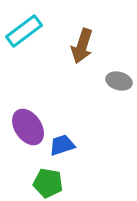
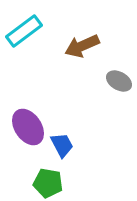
brown arrow: rotated 48 degrees clockwise
gray ellipse: rotated 15 degrees clockwise
blue trapezoid: rotated 80 degrees clockwise
